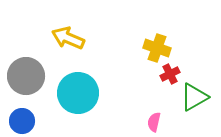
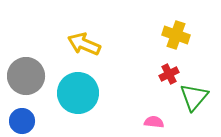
yellow arrow: moved 16 px right, 6 px down
yellow cross: moved 19 px right, 13 px up
red cross: moved 1 px left
green triangle: rotated 20 degrees counterclockwise
pink semicircle: rotated 84 degrees clockwise
